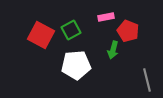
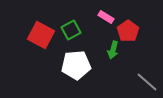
pink rectangle: rotated 42 degrees clockwise
red pentagon: rotated 15 degrees clockwise
gray line: moved 2 px down; rotated 35 degrees counterclockwise
